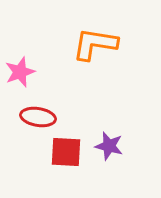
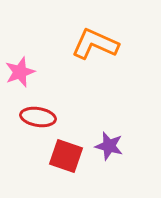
orange L-shape: rotated 15 degrees clockwise
red square: moved 4 px down; rotated 16 degrees clockwise
